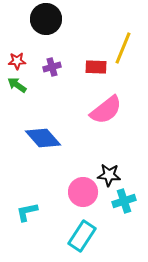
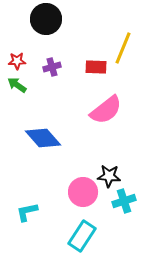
black star: moved 1 px down
